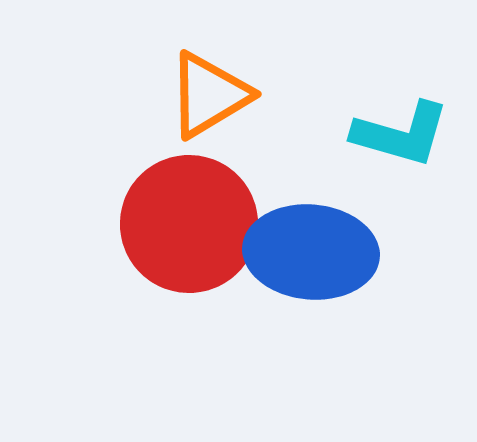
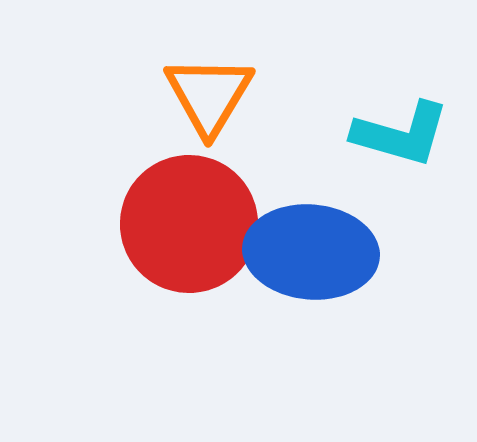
orange triangle: rotated 28 degrees counterclockwise
